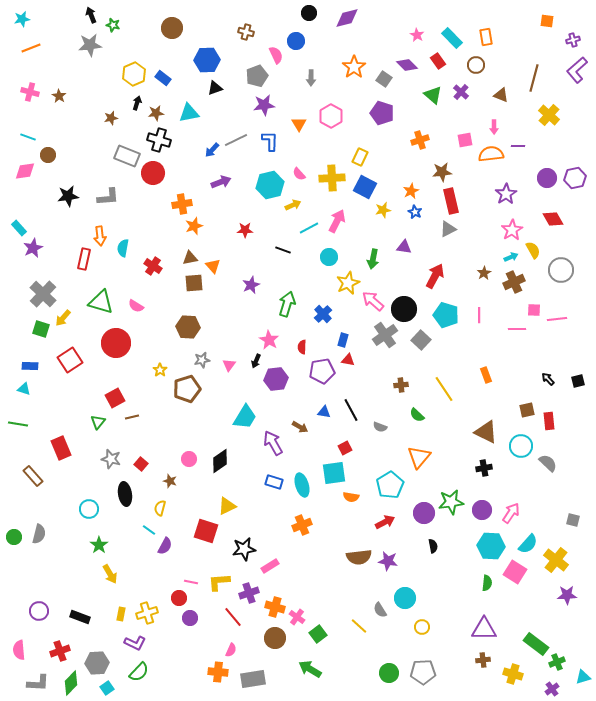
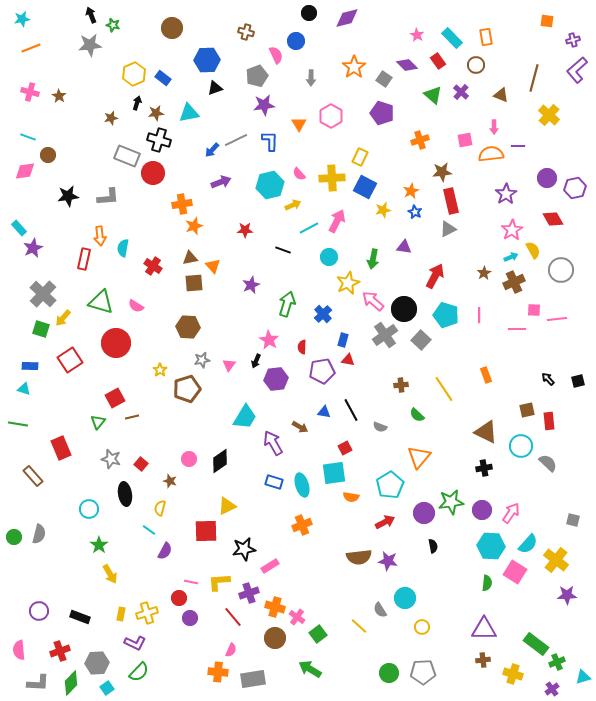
purple hexagon at (575, 178): moved 10 px down
red square at (206, 531): rotated 20 degrees counterclockwise
purple semicircle at (165, 546): moved 5 px down
